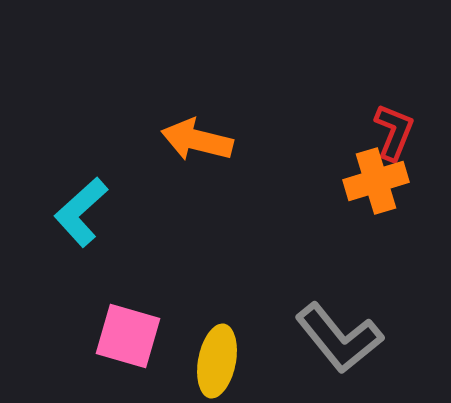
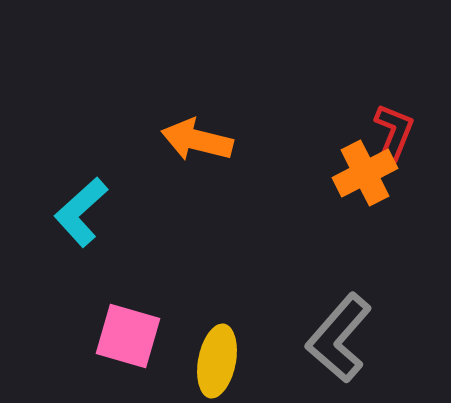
orange cross: moved 11 px left, 8 px up; rotated 10 degrees counterclockwise
gray L-shape: rotated 80 degrees clockwise
